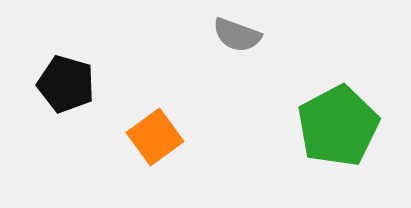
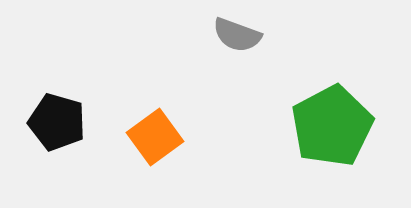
black pentagon: moved 9 px left, 38 px down
green pentagon: moved 6 px left
